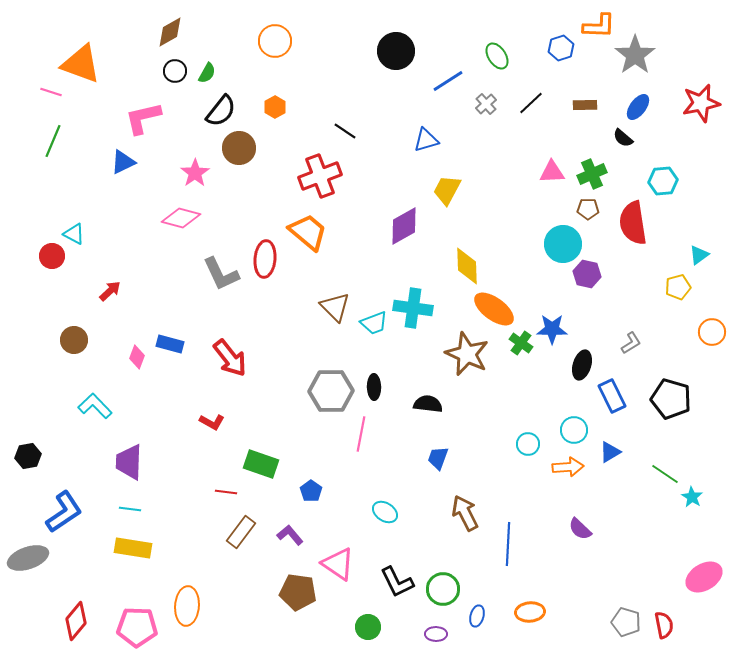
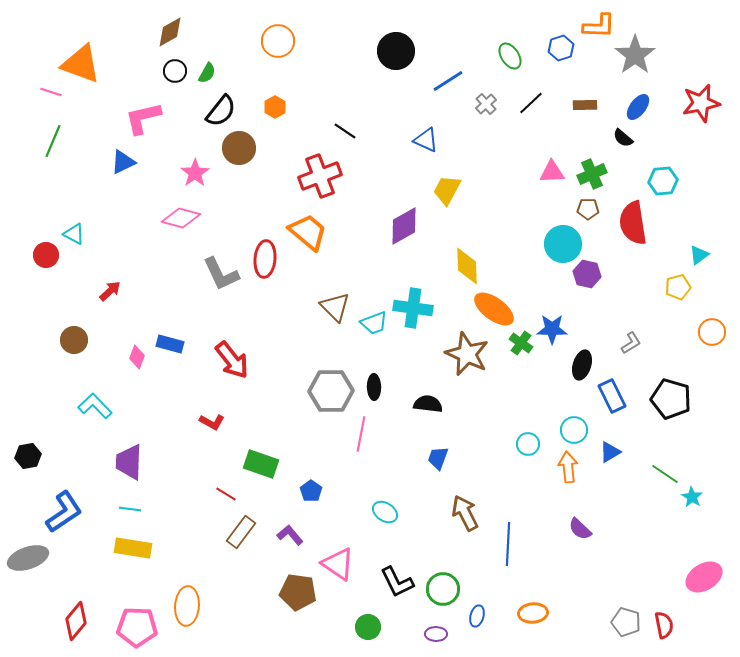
orange circle at (275, 41): moved 3 px right
green ellipse at (497, 56): moved 13 px right
blue triangle at (426, 140): rotated 40 degrees clockwise
red circle at (52, 256): moved 6 px left, 1 px up
red arrow at (230, 358): moved 2 px right, 2 px down
orange arrow at (568, 467): rotated 92 degrees counterclockwise
red line at (226, 492): moved 2 px down; rotated 25 degrees clockwise
orange ellipse at (530, 612): moved 3 px right, 1 px down
